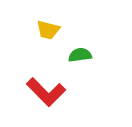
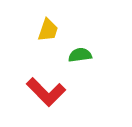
yellow trapezoid: rotated 85 degrees counterclockwise
